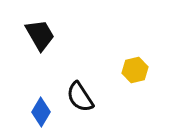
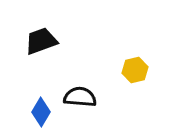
black trapezoid: moved 1 px right, 6 px down; rotated 80 degrees counterclockwise
black semicircle: rotated 128 degrees clockwise
